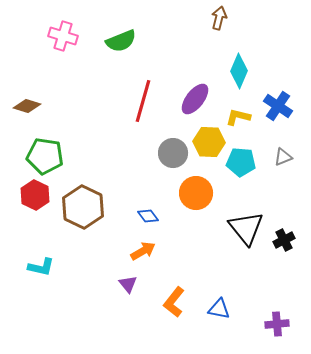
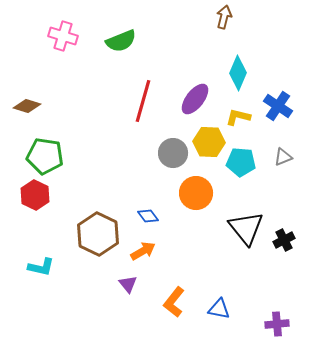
brown arrow: moved 5 px right, 1 px up
cyan diamond: moved 1 px left, 2 px down
brown hexagon: moved 15 px right, 27 px down
